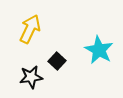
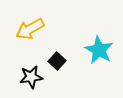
yellow arrow: rotated 144 degrees counterclockwise
